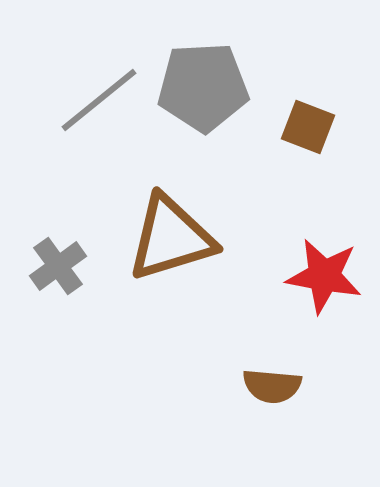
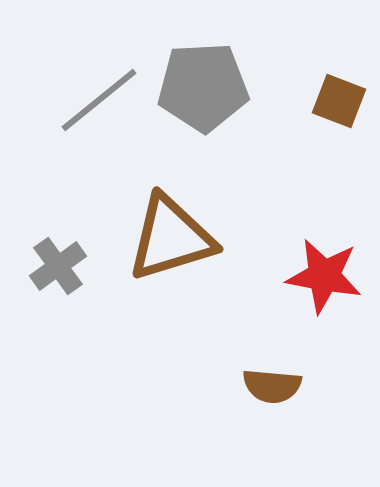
brown square: moved 31 px right, 26 px up
